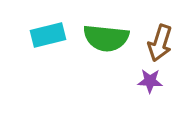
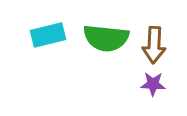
brown arrow: moved 6 px left, 2 px down; rotated 15 degrees counterclockwise
purple star: moved 3 px right, 3 px down
